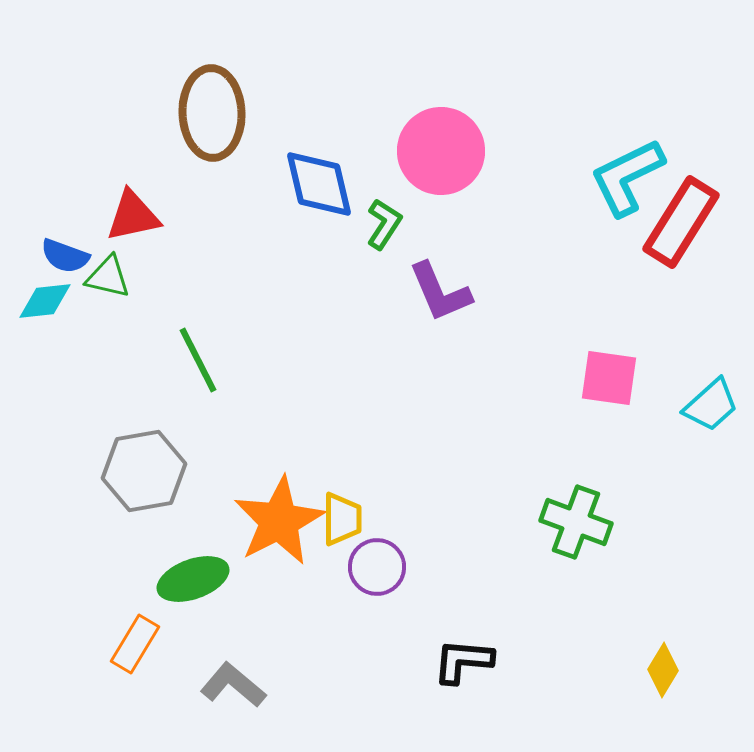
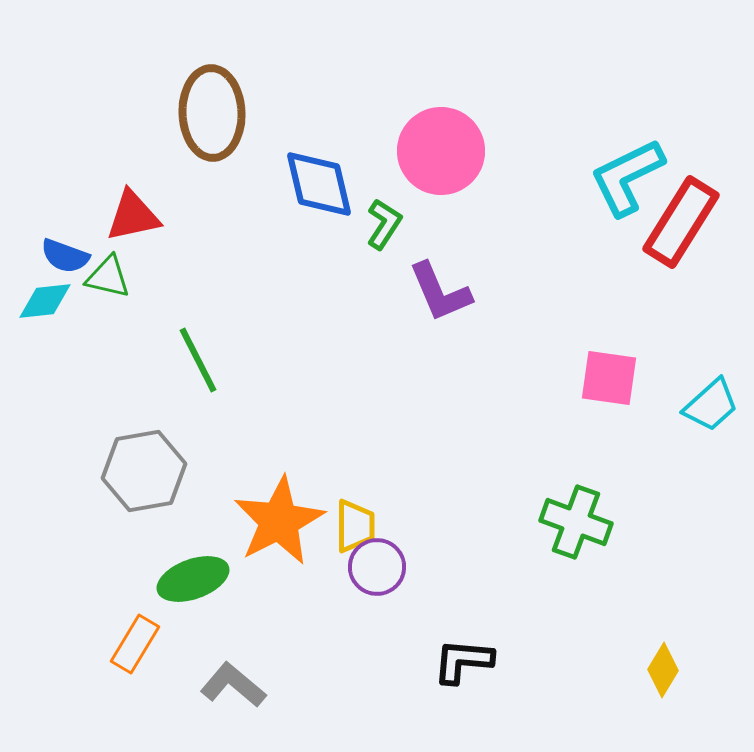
yellow trapezoid: moved 13 px right, 7 px down
